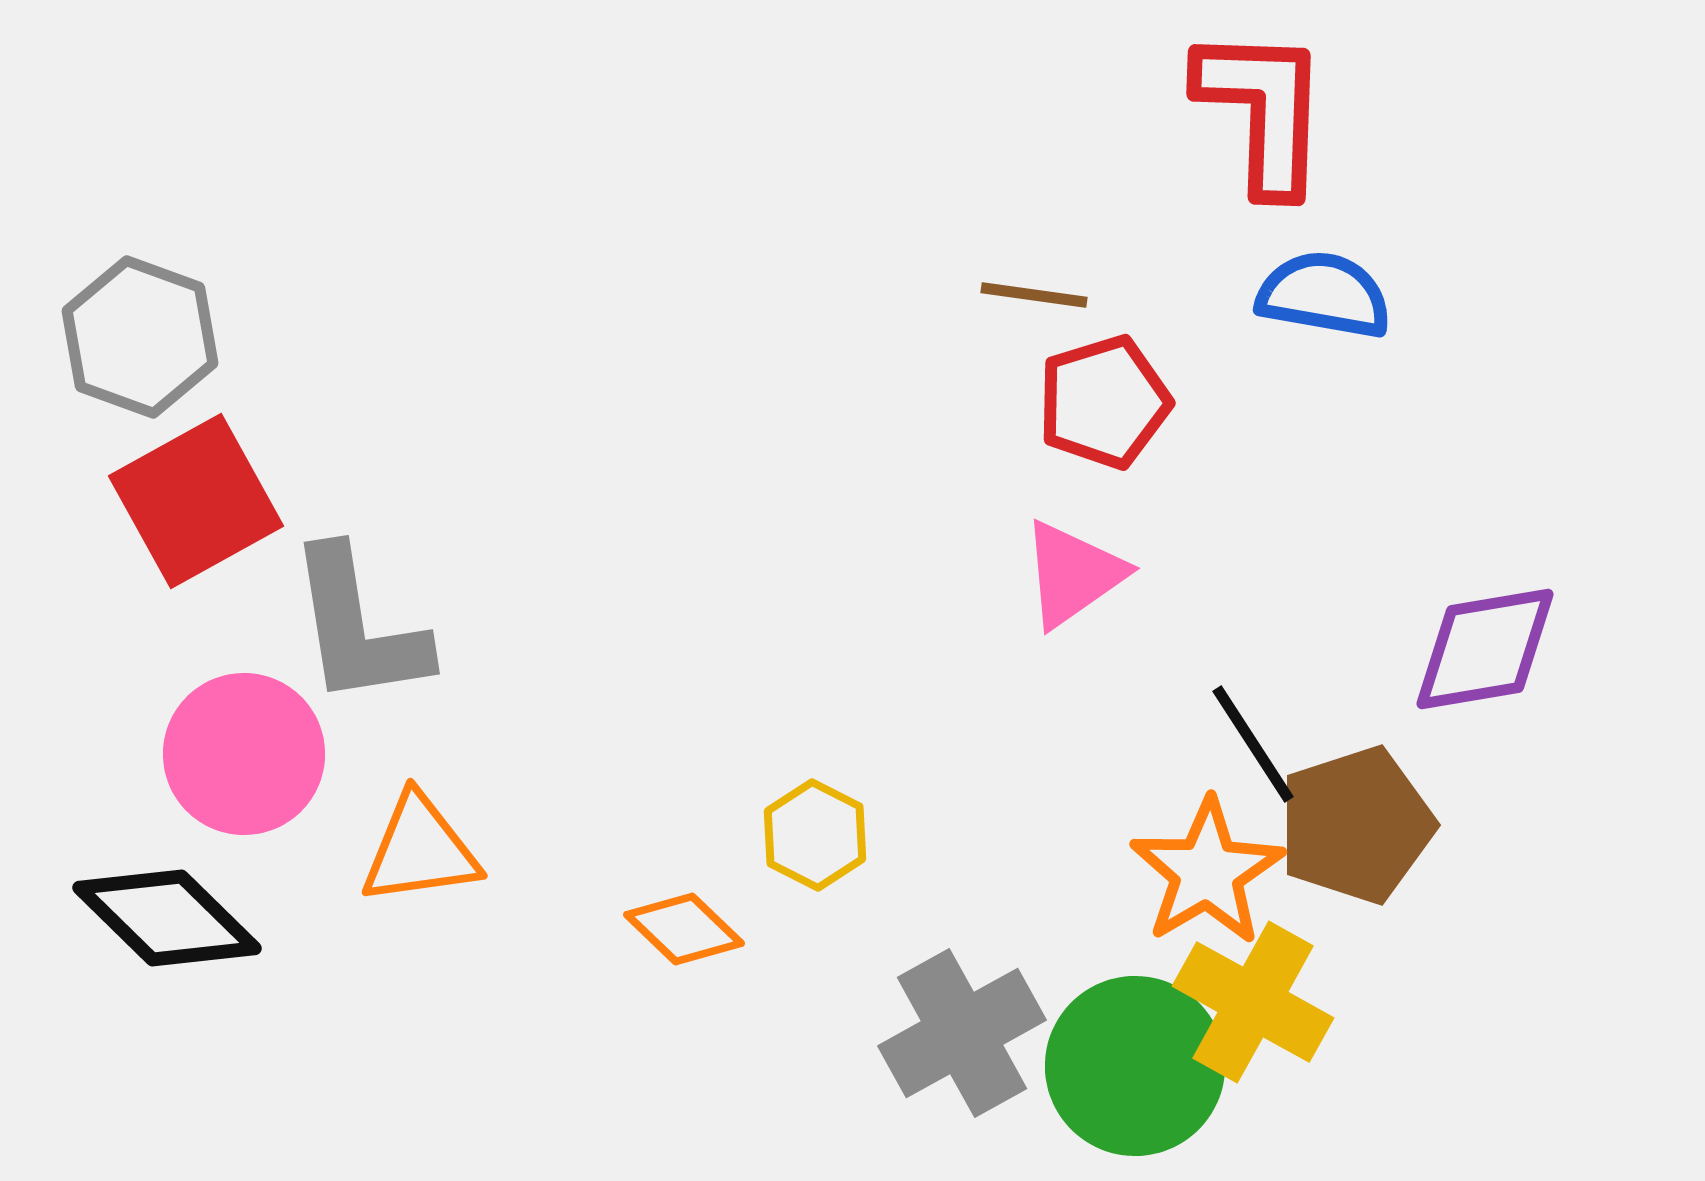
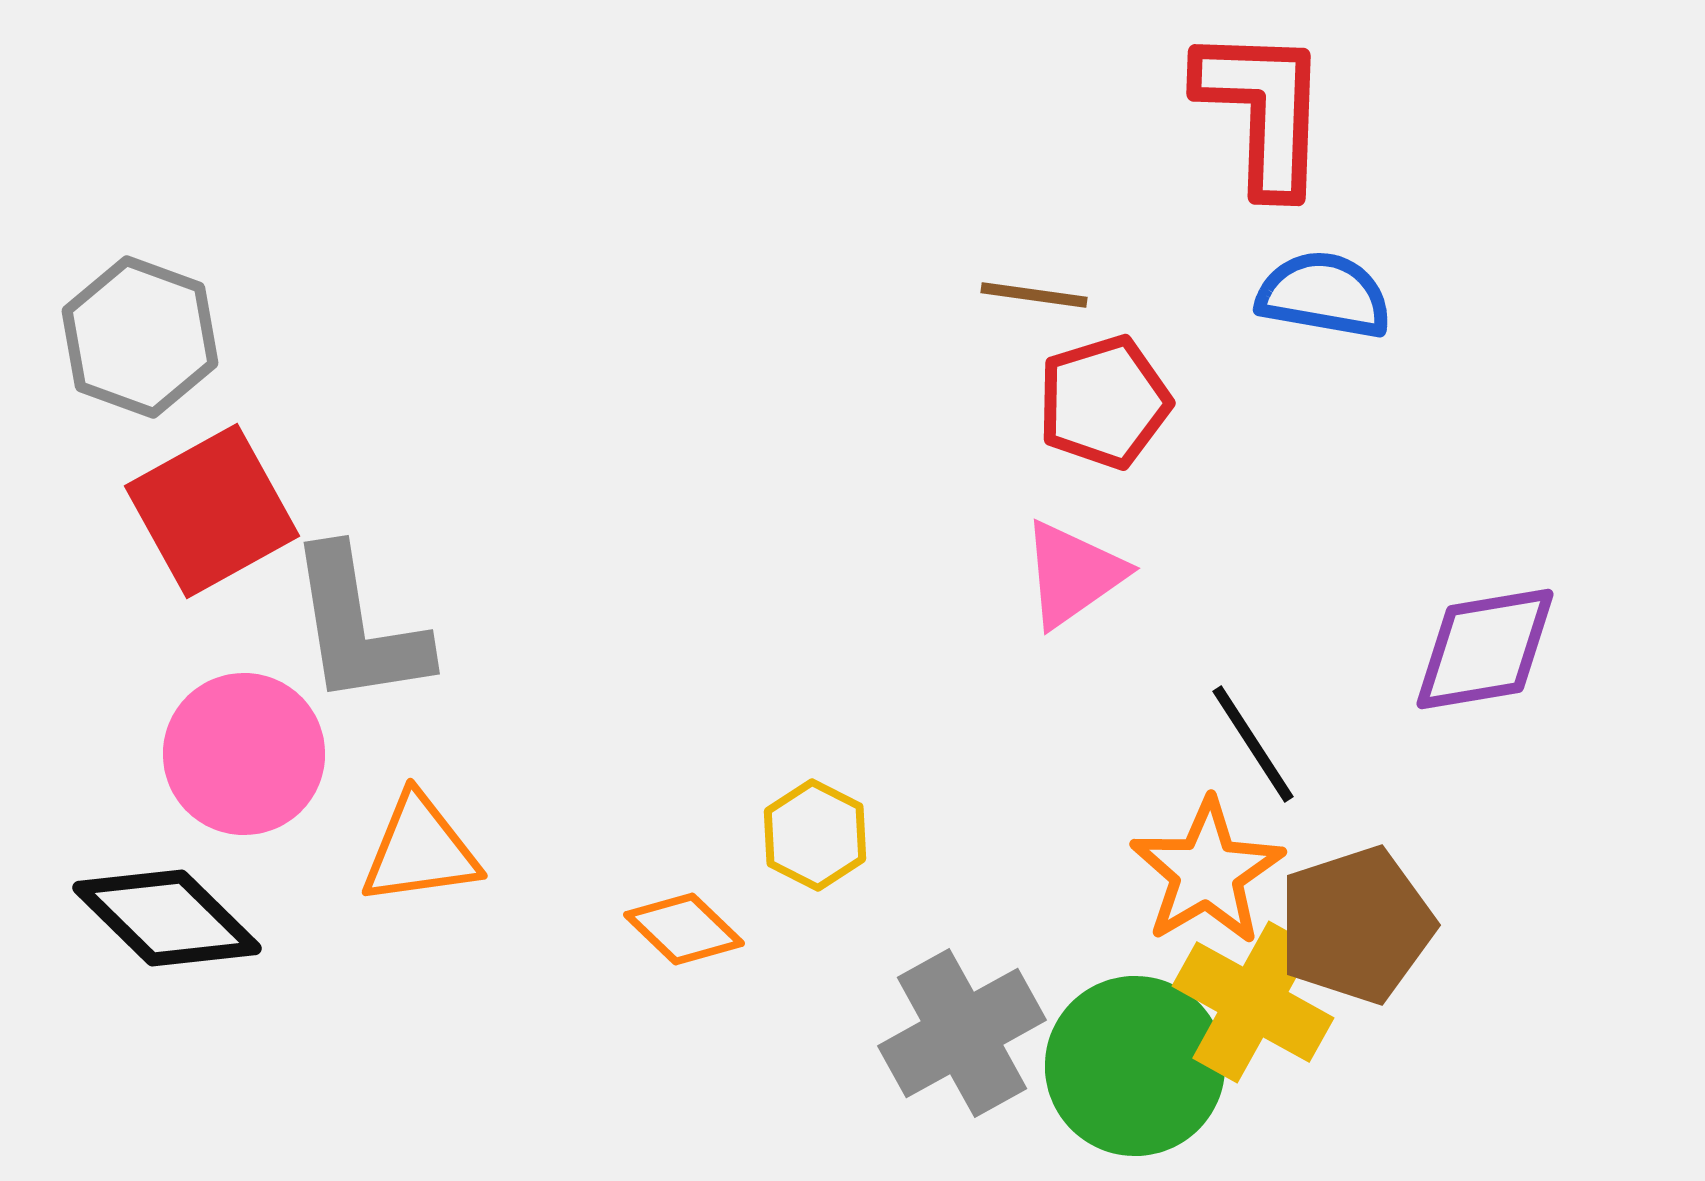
red square: moved 16 px right, 10 px down
brown pentagon: moved 100 px down
